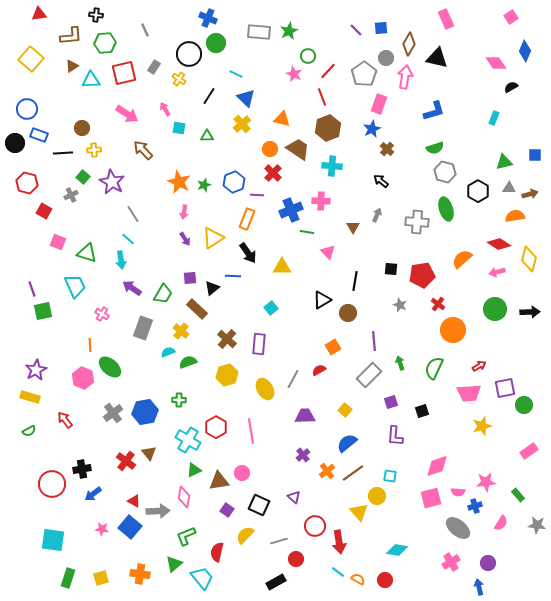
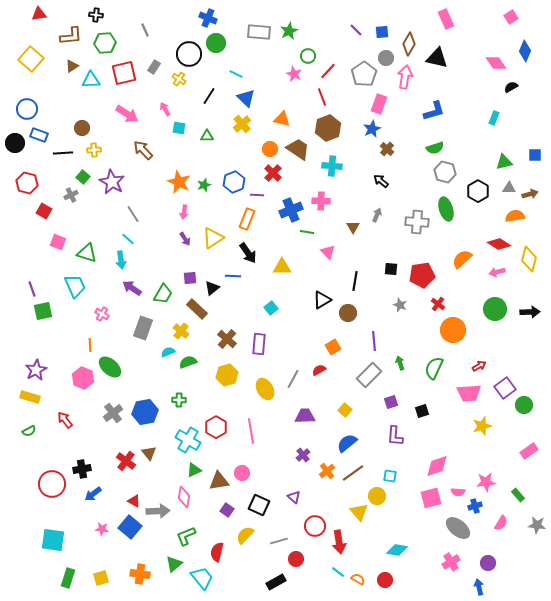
blue square at (381, 28): moved 1 px right, 4 px down
purple square at (505, 388): rotated 25 degrees counterclockwise
